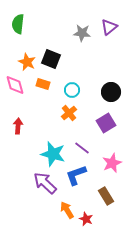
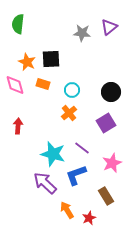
black square: rotated 24 degrees counterclockwise
red star: moved 3 px right, 1 px up; rotated 24 degrees clockwise
